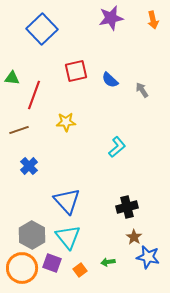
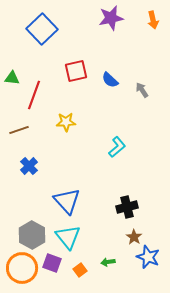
blue star: rotated 10 degrees clockwise
